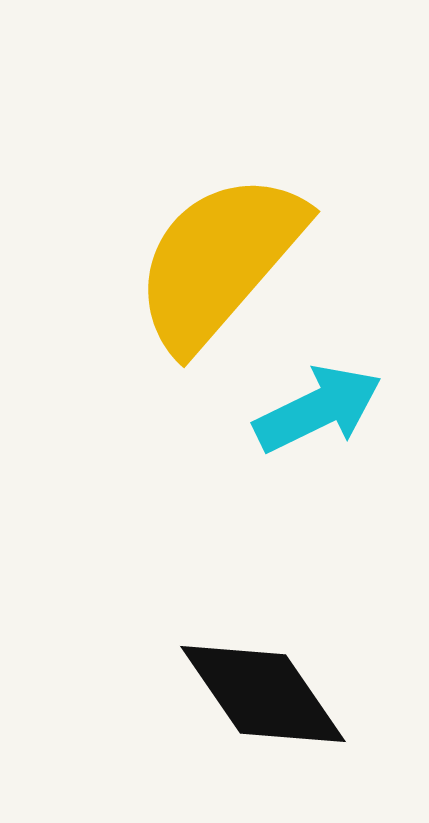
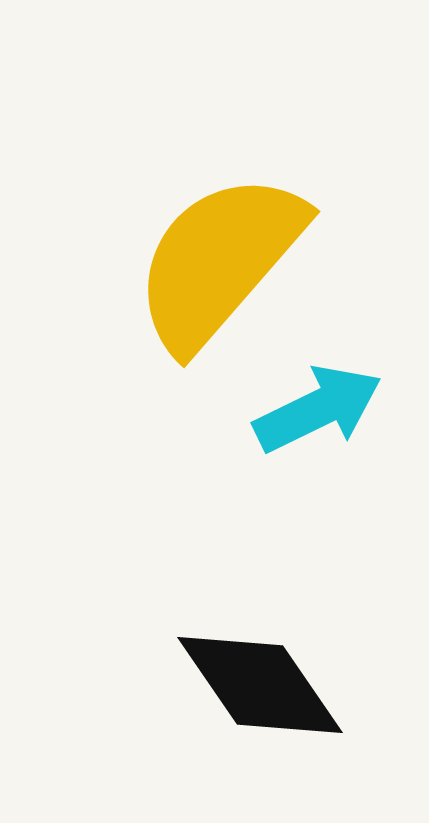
black diamond: moved 3 px left, 9 px up
